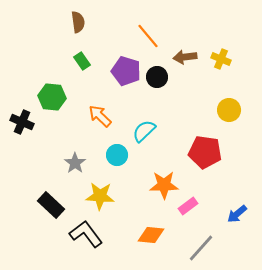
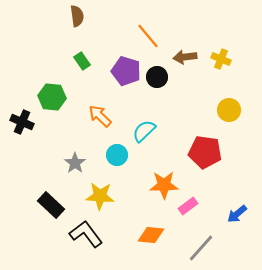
brown semicircle: moved 1 px left, 6 px up
